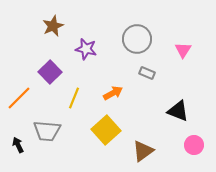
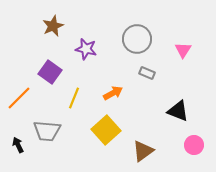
purple square: rotated 10 degrees counterclockwise
